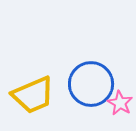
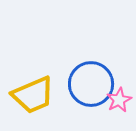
pink star: moved 1 px left, 3 px up; rotated 15 degrees clockwise
